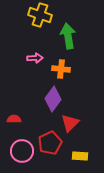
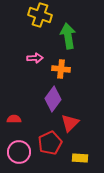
pink circle: moved 3 px left, 1 px down
yellow rectangle: moved 2 px down
